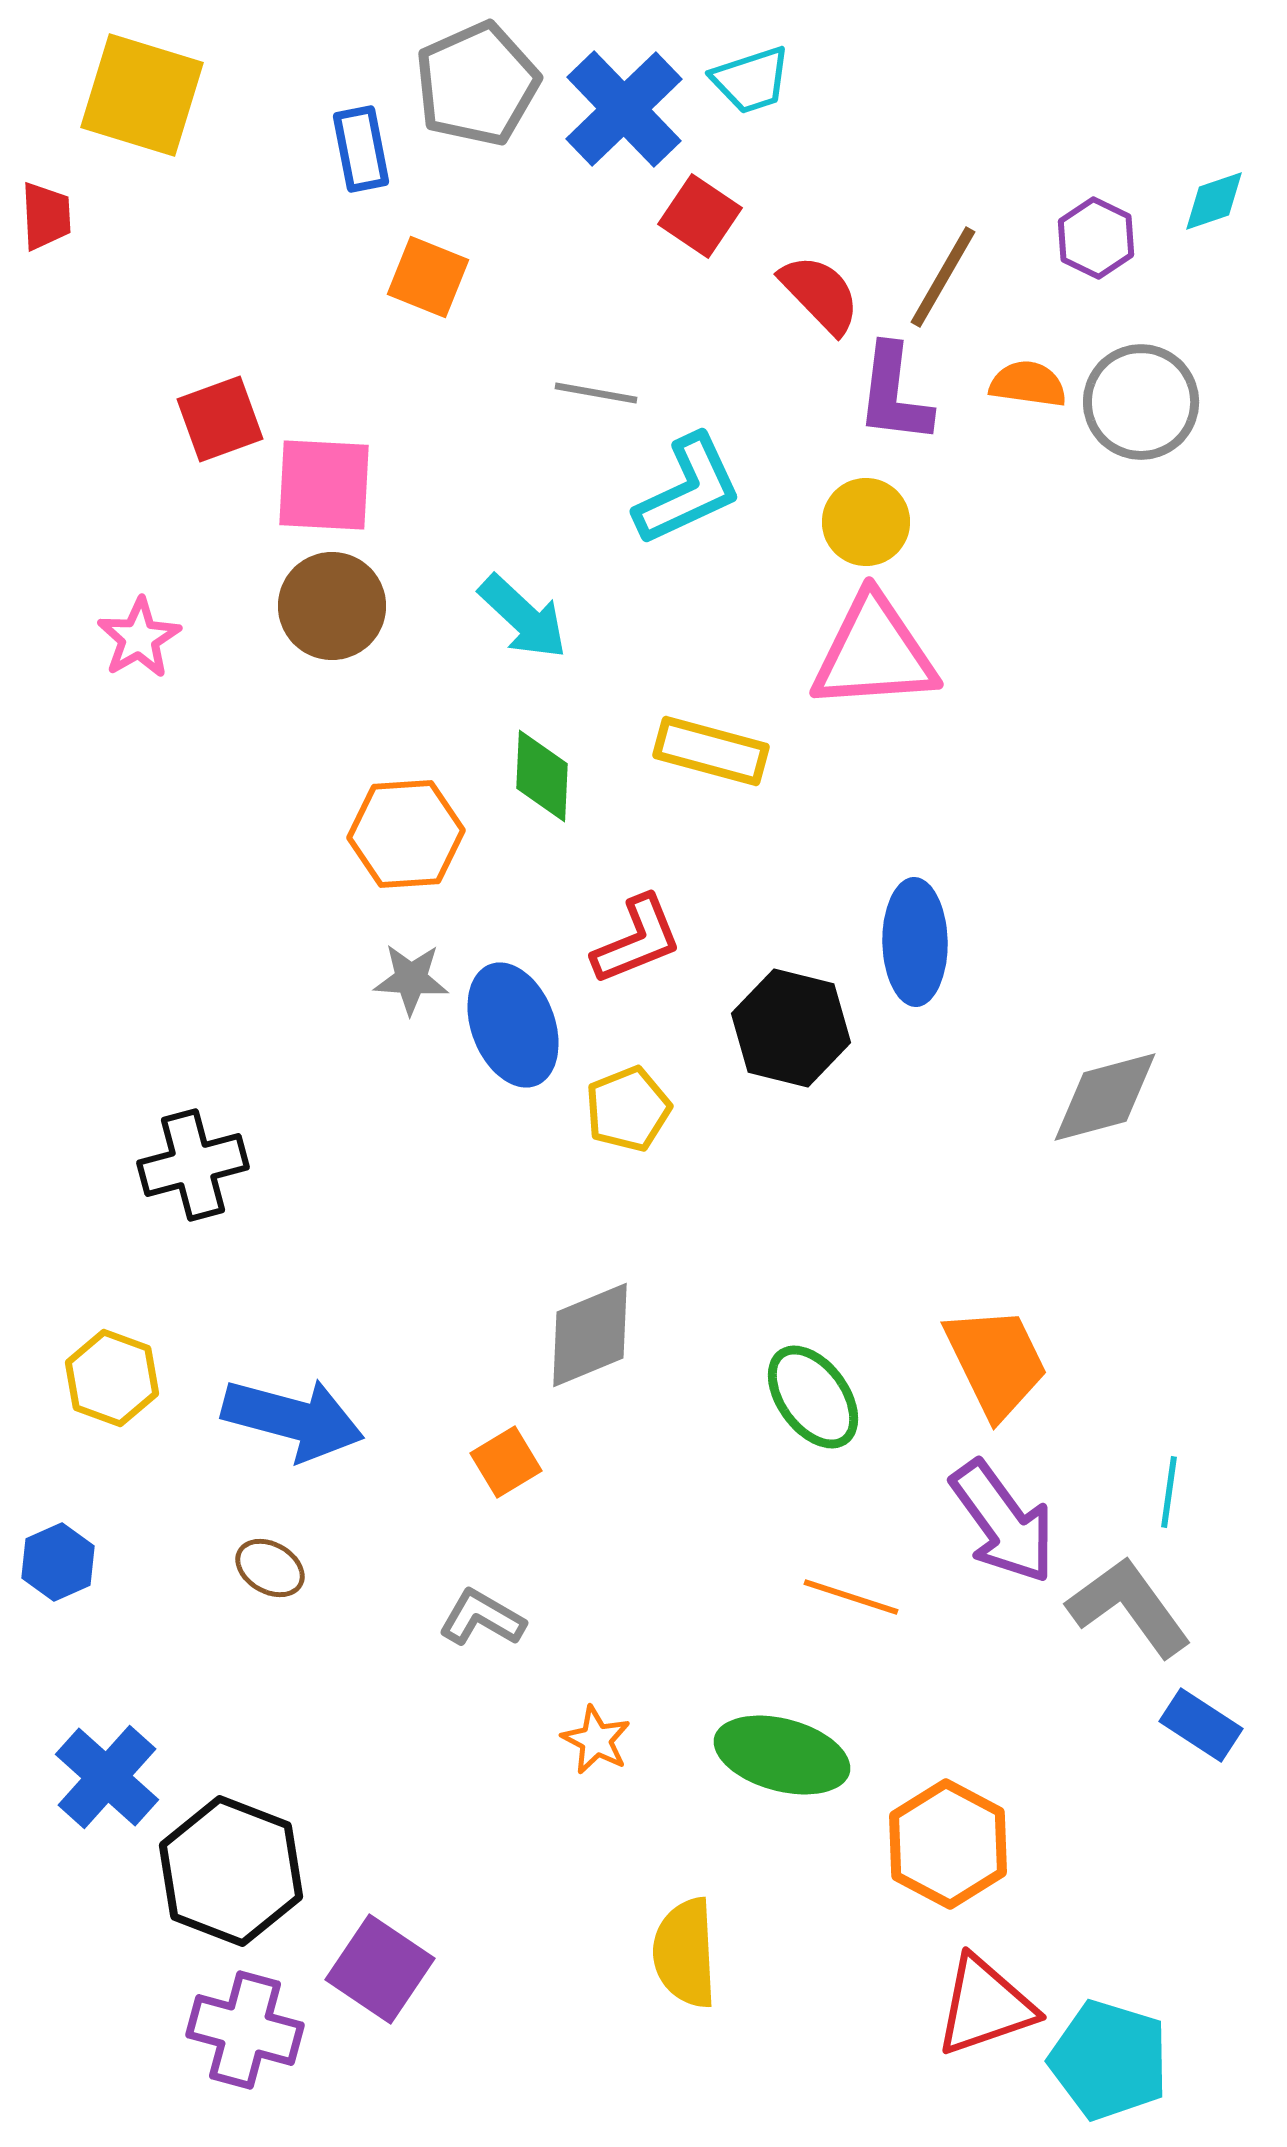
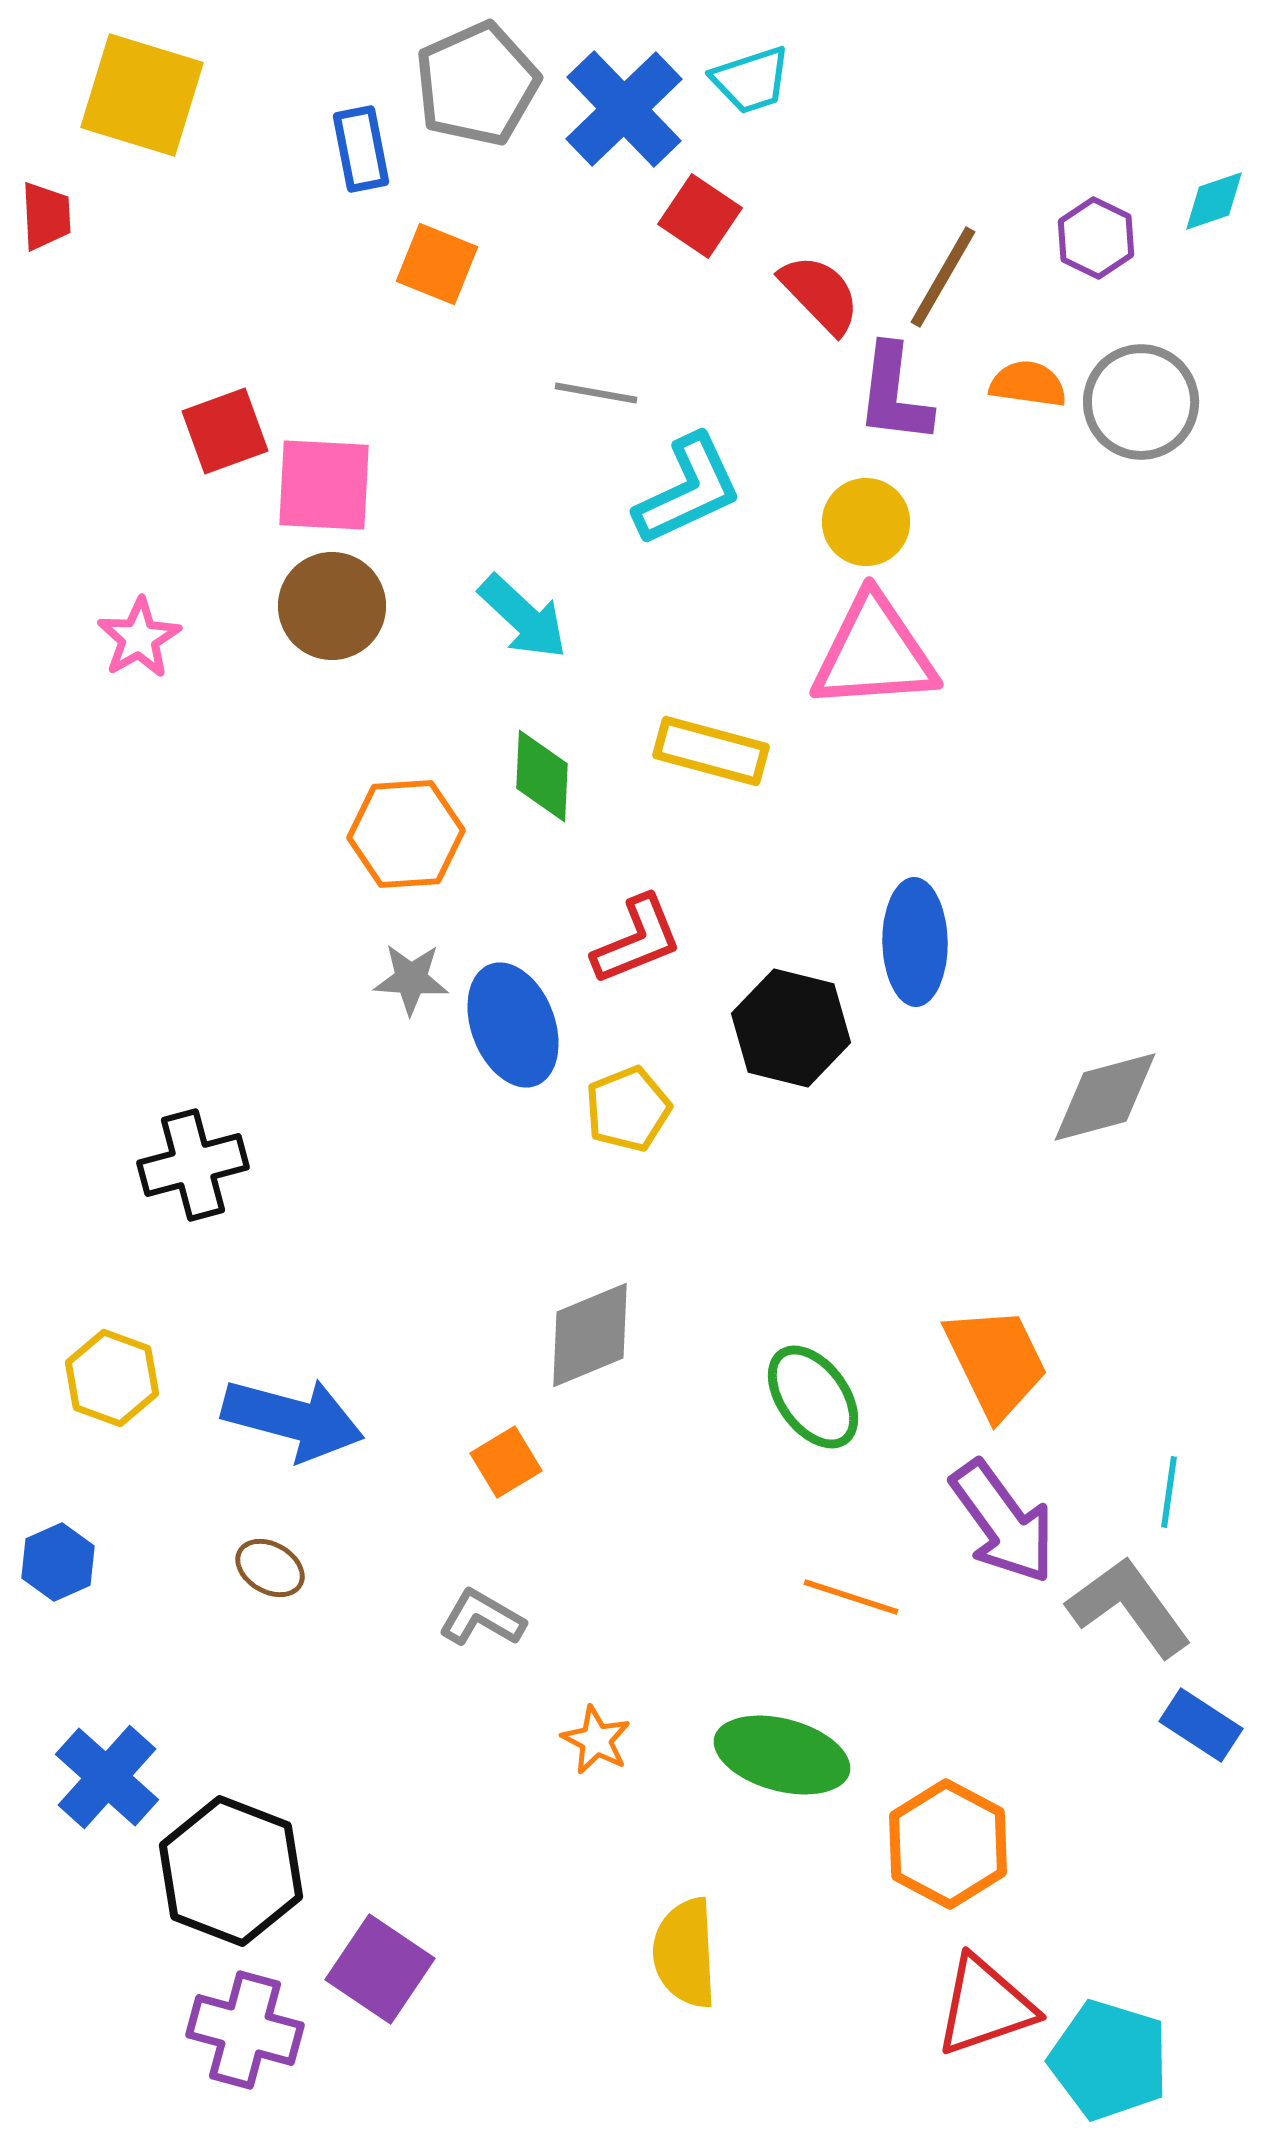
orange square at (428, 277): moved 9 px right, 13 px up
red square at (220, 419): moved 5 px right, 12 px down
